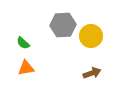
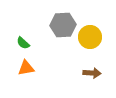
yellow circle: moved 1 px left, 1 px down
brown arrow: rotated 24 degrees clockwise
